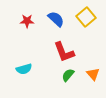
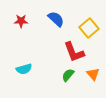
yellow square: moved 3 px right, 11 px down
red star: moved 6 px left
red L-shape: moved 10 px right
